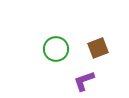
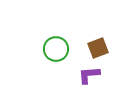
purple L-shape: moved 5 px right, 6 px up; rotated 15 degrees clockwise
